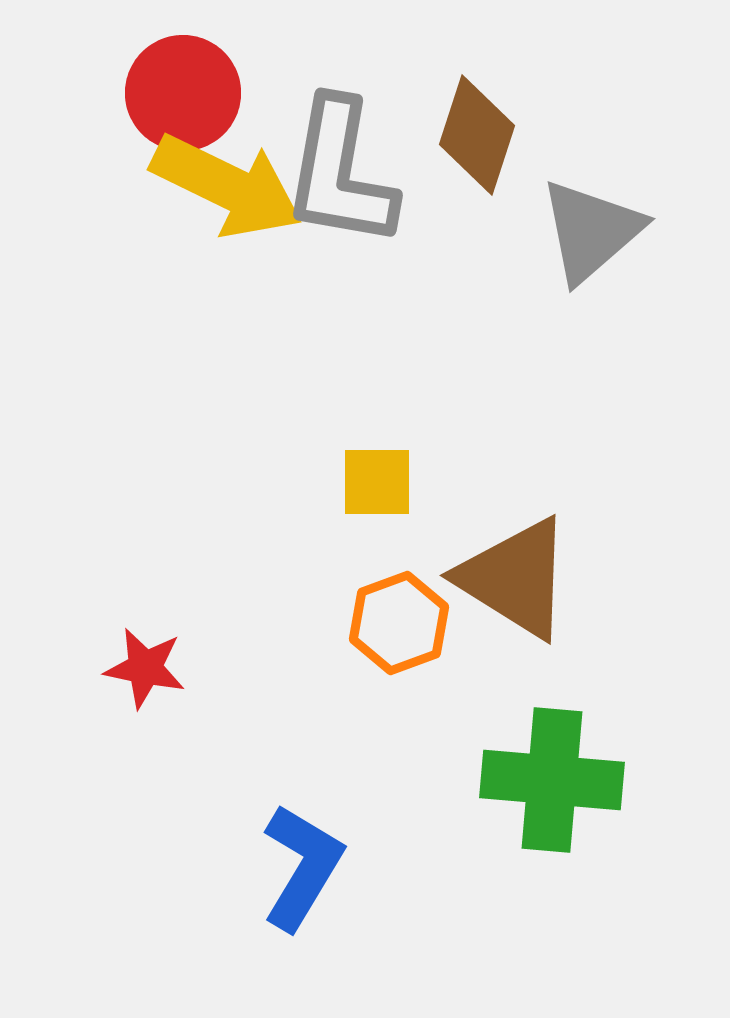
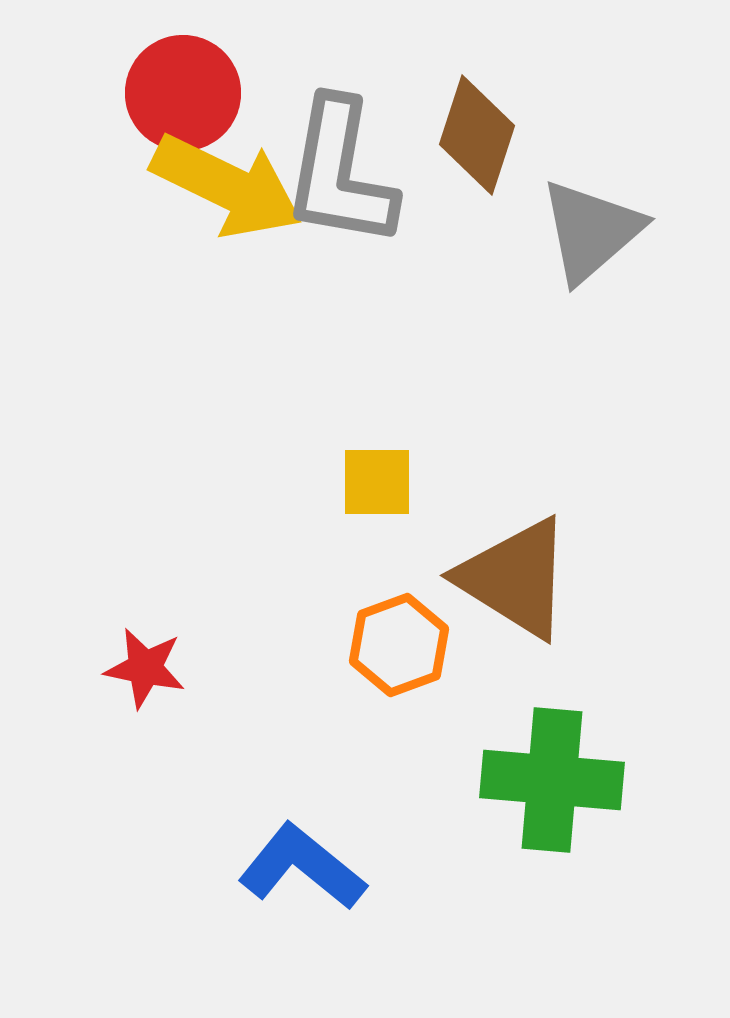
orange hexagon: moved 22 px down
blue L-shape: rotated 82 degrees counterclockwise
